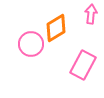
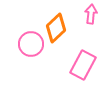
orange diamond: rotated 12 degrees counterclockwise
